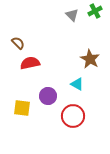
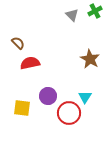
cyan triangle: moved 8 px right, 13 px down; rotated 32 degrees clockwise
red circle: moved 4 px left, 3 px up
